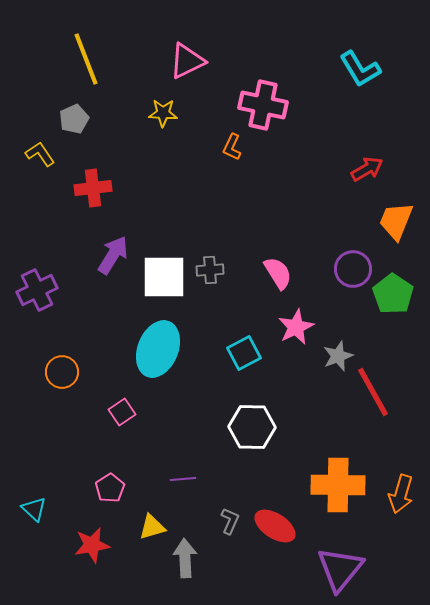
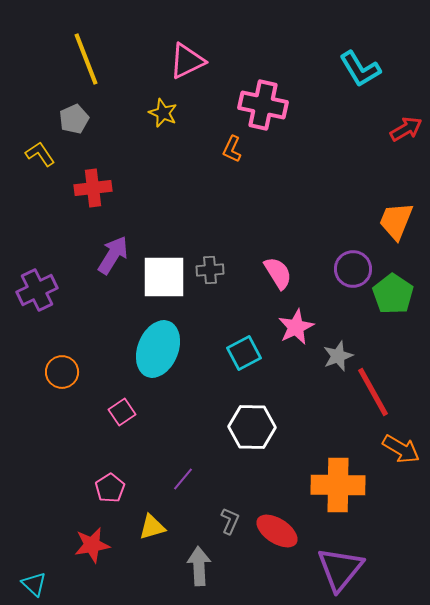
yellow star: rotated 20 degrees clockwise
orange L-shape: moved 2 px down
red arrow: moved 39 px right, 40 px up
purple line: rotated 45 degrees counterclockwise
orange arrow: moved 45 px up; rotated 75 degrees counterclockwise
cyan triangle: moved 75 px down
red ellipse: moved 2 px right, 5 px down
gray arrow: moved 14 px right, 8 px down
